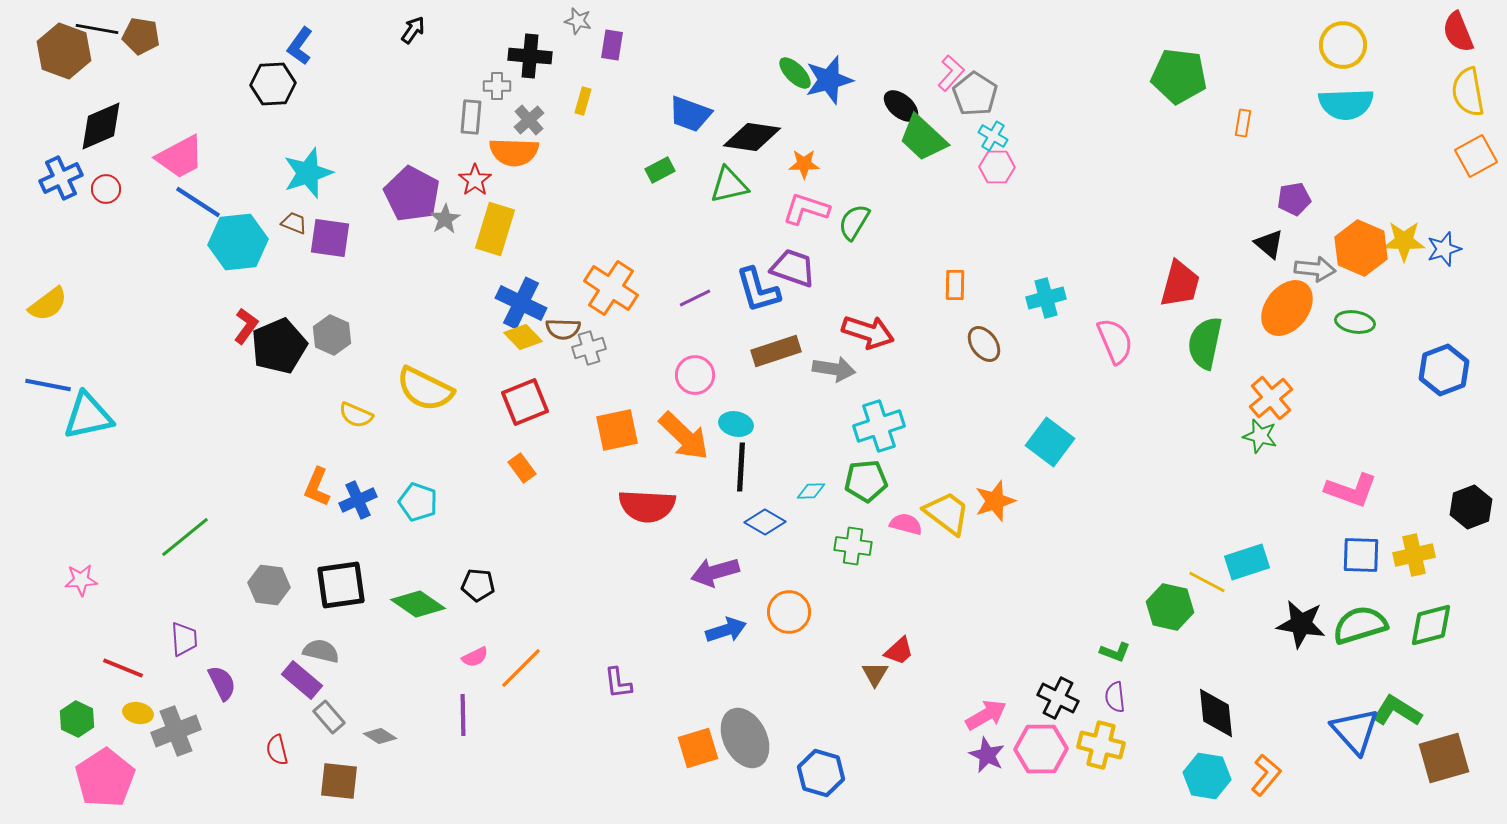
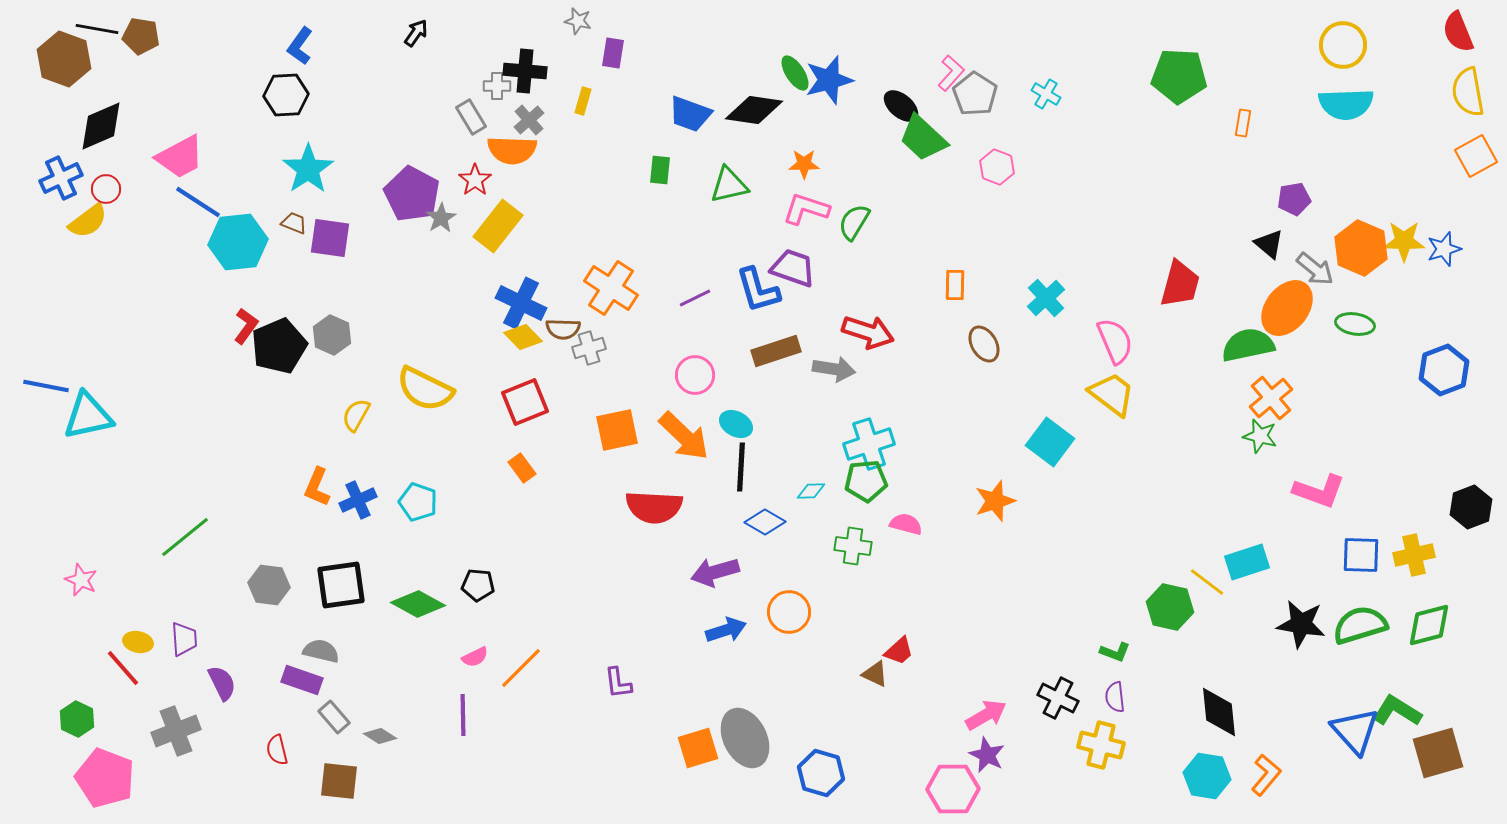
black arrow at (413, 30): moved 3 px right, 3 px down
purple rectangle at (612, 45): moved 1 px right, 8 px down
brown hexagon at (64, 51): moved 8 px down
black cross at (530, 56): moved 5 px left, 15 px down
green ellipse at (795, 73): rotated 12 degrees clockwise
green pentagon at (1179, 76): rotated 4 degrees counterclockwise
black hexagon at (273, 84): moved 13 px right, 11 px down
gray rectangle at (471, 117): rotated 36 degrees counterclockwise
cyan cross at (993, 136): moved 53 px right, 42 px up
black diamond at (752, 137): moved 2 px right, 27 px up
orange semicircle at (514, 152): moved 2 px left, 2 px up
pink hexagon at (997, 167): rotated 20 degrees clockwise
green rectangle at (660, 170): rotated 56 degrees counterclockwise
cyan star at (308, 173): moved 4 px up; rotated 15 degrees counterclockwise
gray star at (445, 219): moved 4 px left, 1 px up
yellow rectangle at (495, 229): moved 3 px right, 3 px up; rotated 21 degrees clockwise
gray arrow at (1315, 269): rotated 33 degrees clockwise
cyan cross at (1046, 298): rotated 27 degrees counterclockwise
yellow semicircle at (48, 304): moved 40 px right, 83 px up
green ellipse at (1355, 322): moved 2 px down
green semicircle at (1205, 343): moved 43 px right, 2 px down; rotated 66 degrees clockwise
brown ellipse at (984, 344): rotated 6 degrees clockwise
blue line at (48, 385): moved 2 px left, 1 px down
yellow semicircle at (356, 415): rotated 96 degrees clockwise
cyan ellipse at (736, 424): rotated 16 degrees clockwise
cyan cross at (879, 426): moved 10 px left, 18 px down
pink L-shape at (1351, 490): moved 32 px left, 1 px down
red semicircle at (647, 506): moved 7 px right, 1 px down
yellow trapezoid at (947, 513): moved 165 px right, 119 px up
pink star at (81, 580): rotated 28 degrees clockwise
yellow line at (1207, 582): rotated 9 degrees clockwise
green diamond at (418, 604): rotated 6 degrees counterclockwise
green diamond at (1431, 625): moved 2 px left
red line at (123, 668): rotated 27 degrees clockwise
brown triangle at (875, 674): rotated 36 degrees counterclockwise
purple rectangle at (302, 680): rotated 21 degrees counterclockwise
yellow ellipse at (138, 713): moved 71 px up
black diamond at (1216, 713): moved 3 px right, 1 px up
gray rectangle at (329, 717): moved 5 px right
pink hexagon at (1041, 749): moved 88 px left, 40 px down
brown square at (1444, 758): moved 6 px left, 5 px up
pink pentagon at (105, 778): rotated 18 degrees counterclockwise
